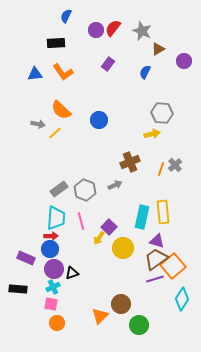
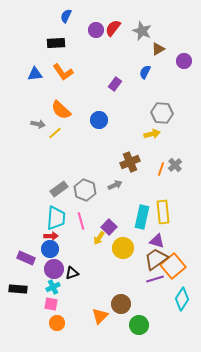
purple rectangle at (108, 64): moved 7 px right, 20 px down
